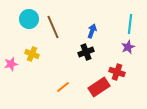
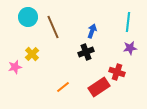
cyan circle: moved 1 px left, 2 px up
cyan line: moved 2 px left, 2 px up
purple star: moved 2 px right, 1 px down; rotated 16 degrees clockwise
yellow cross: rotated 24 degrees clockwise
pink star: moved 4 px right, 3 px down
